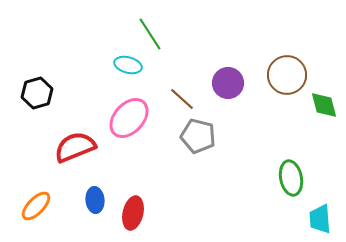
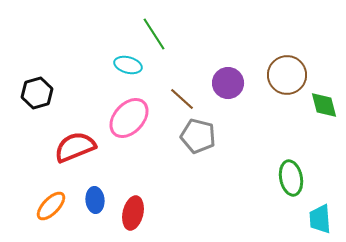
green line: moved 4 px right
orange ellipse: moved 15 px right
